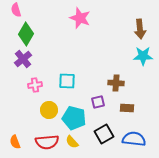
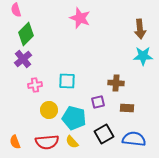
green diamond: rotated 15 degrees clockwise
